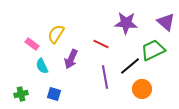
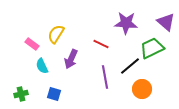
green trapezoid: moved 1 px left, 2 px up
